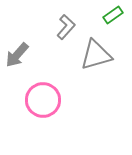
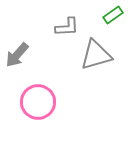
gray L-shape: moved 1 px right; rotated 45 degrees clockwise
pink circle: moved 5 px left, 2 px down
